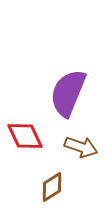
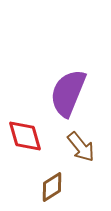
red diamond: rotated 9 degrees clockwise
brown arrow: rotated 32 degrees clockwise
